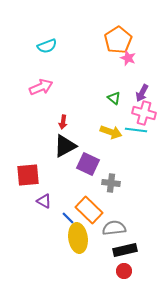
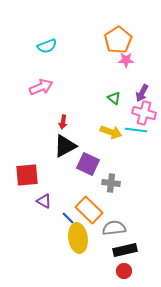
pink star: moved 2 px left, 2 px down; rotated 21 degrees counterclockwise
red square: moved 1 px left
